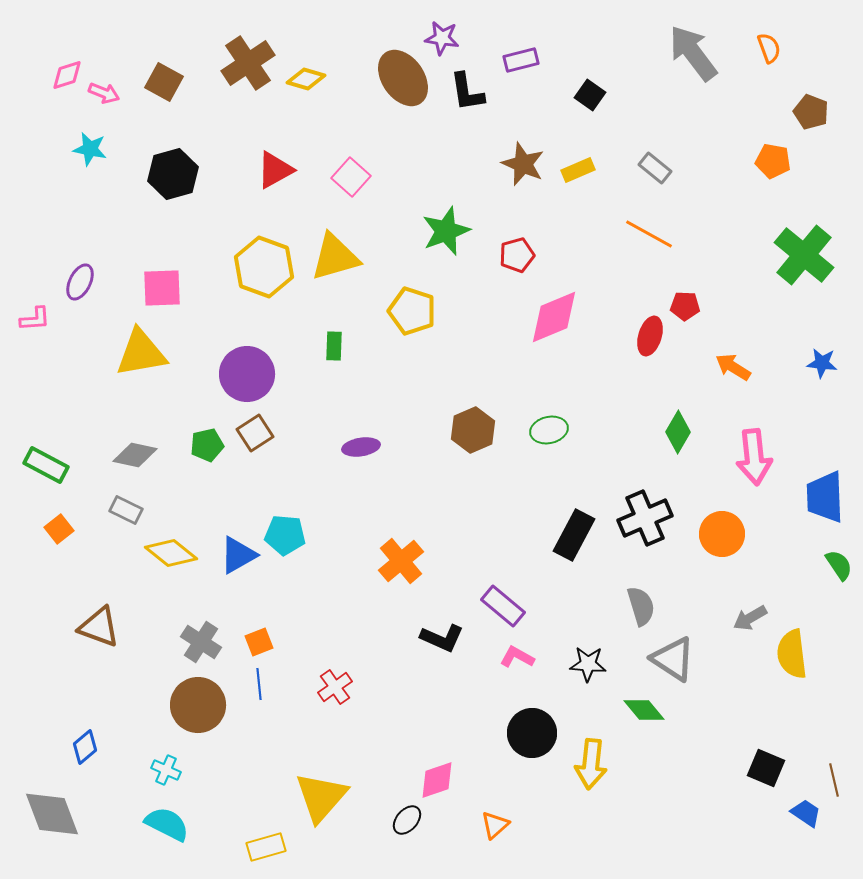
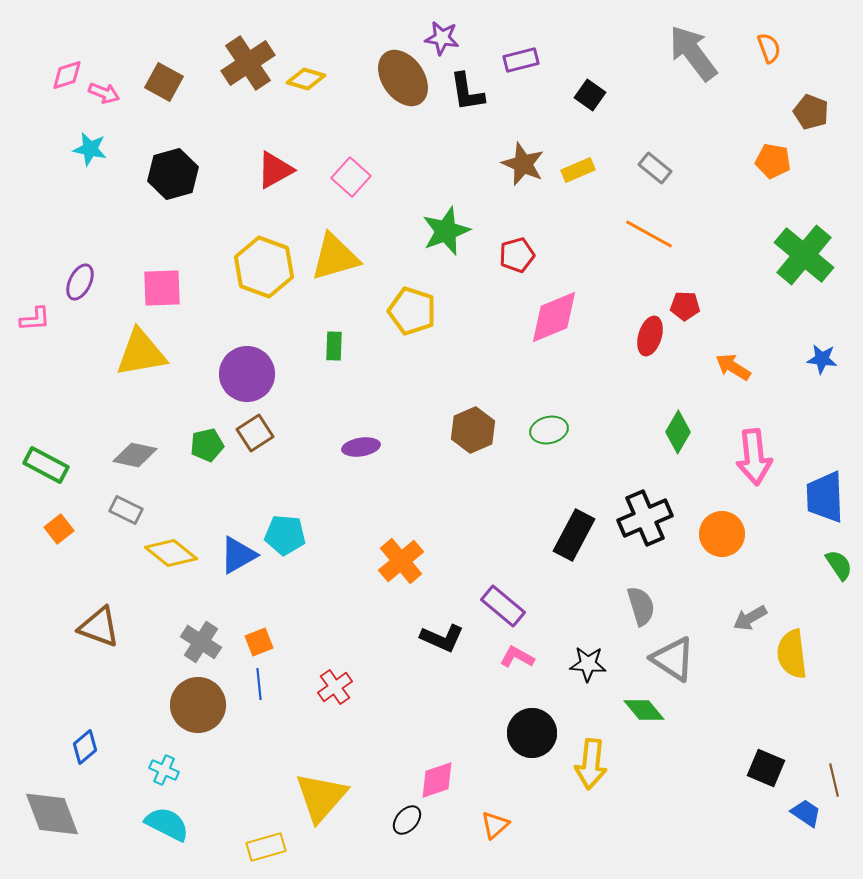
blue star at (822, 363): moved 4 px up
cyan cross at (166, 770): moved 2 px left
